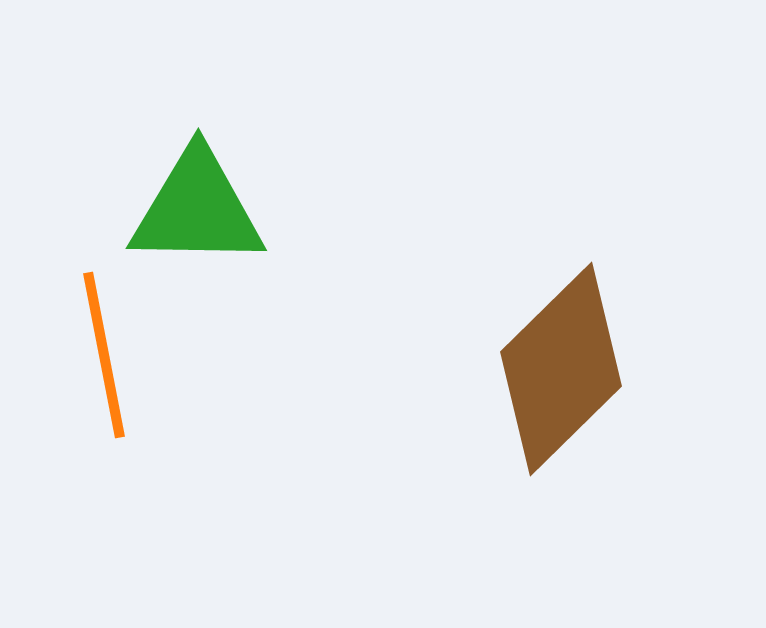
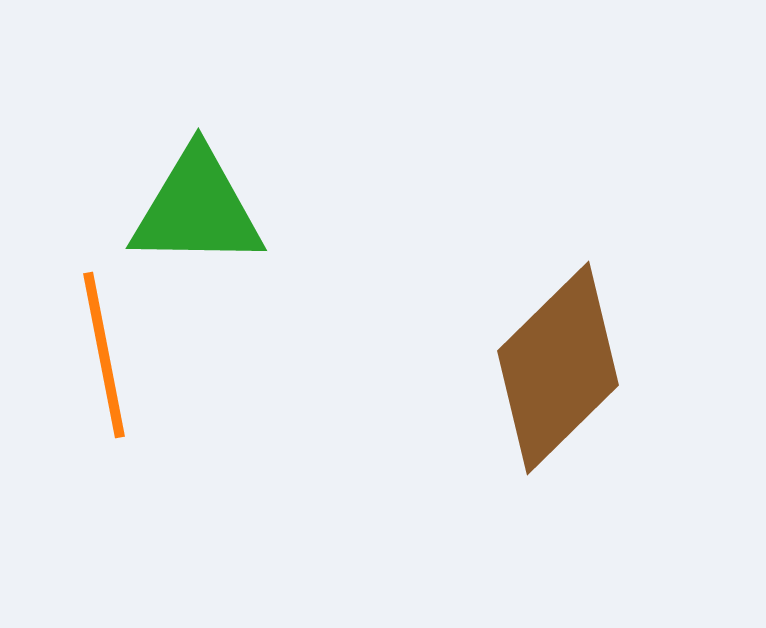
brown diamond: moved 3 px left, 1 px up
